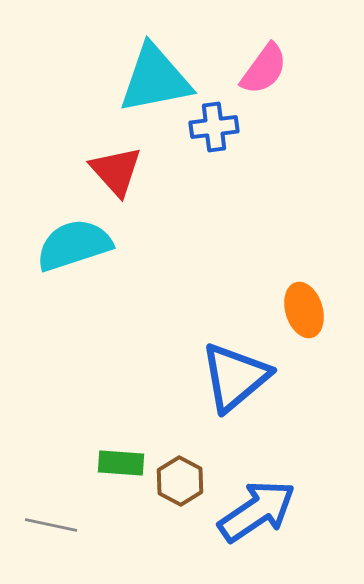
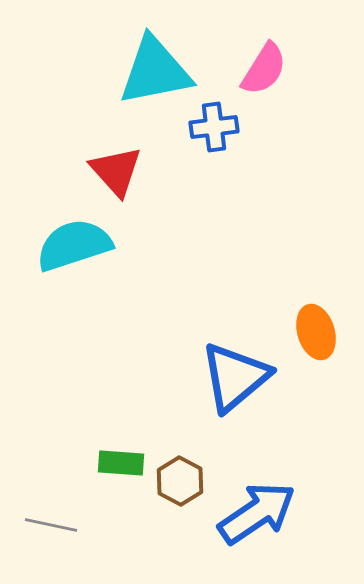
pink semicircle: rotated 4 degrees counterclockwise
cyan triangle: moved 8 px up
orange ellipse: moved 12 px right, 22 px down
blue arrow: moved 2 px down
